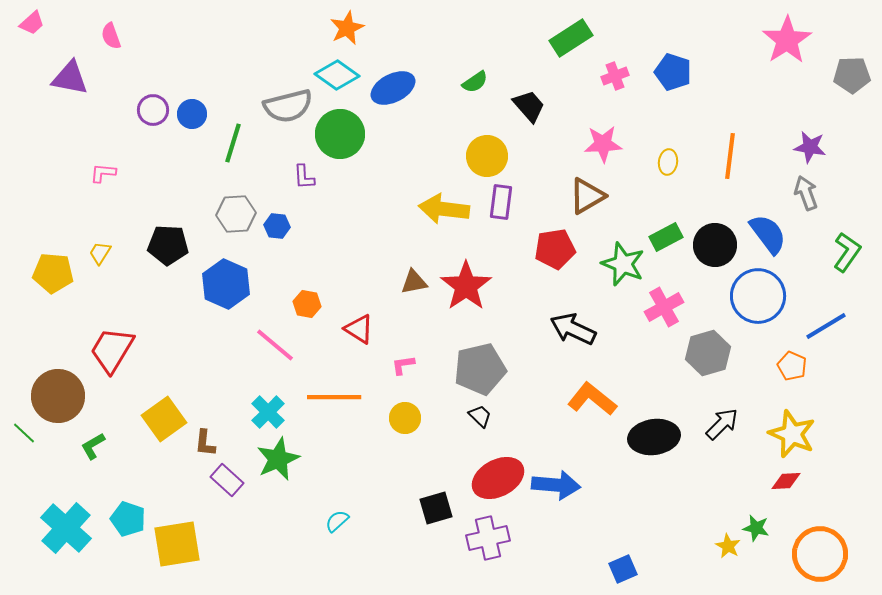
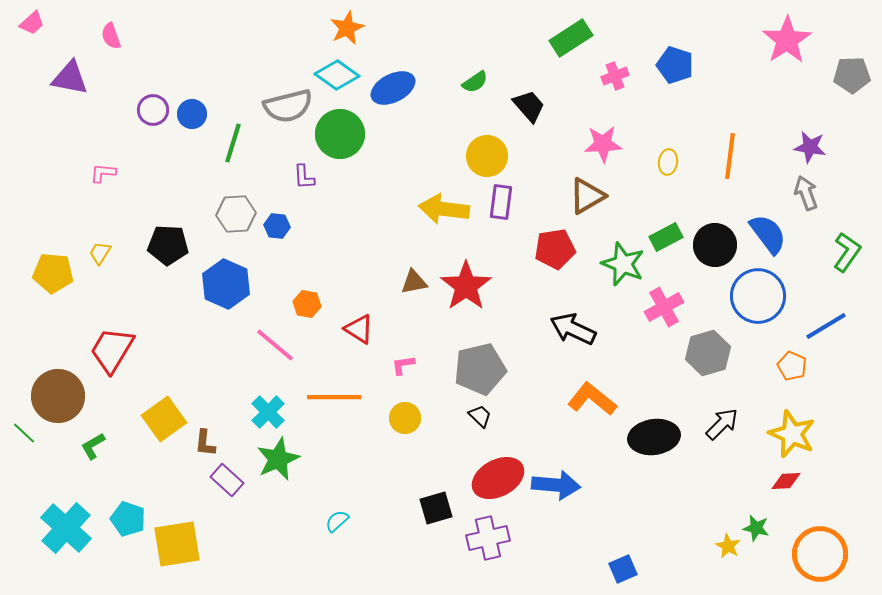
blue pentagon at (673, 72): moved 2 px right, 7 px up
